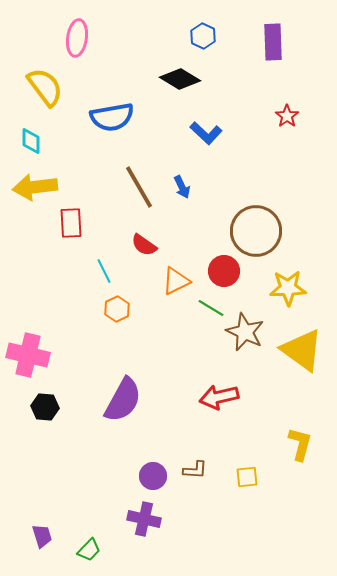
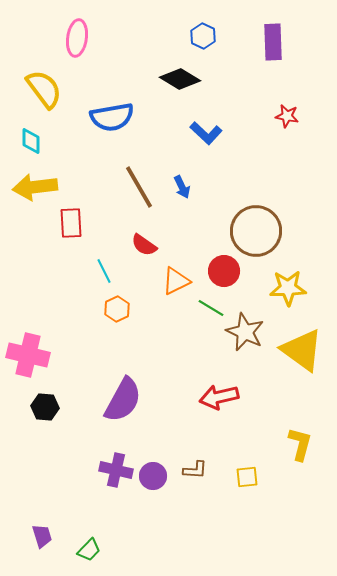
yellow semicircle: moved 1 px left, 2 px down
red star: rotated 25 degrees counterclockwise
purple cross: moved 28 px left, 49 px up
